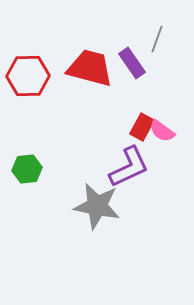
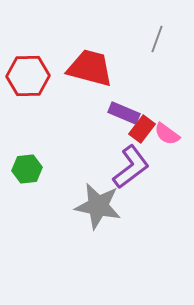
purple rectangle: moved 8 px left, 50 px down; rotated 32 degrees counterclockwise
red rectangle: moved 2 px down; rotated 8 degrees clockwise
pink semicircle: moved 5 px right, 3 px down
purple L-shape: moved 2 px right; rotated 12 degrees counterclockwise
gray star: moved 1 px right
